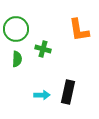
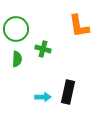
orange L-shape: moved 4 px up
cyan arrow: moved 1 px right, 2 px down
